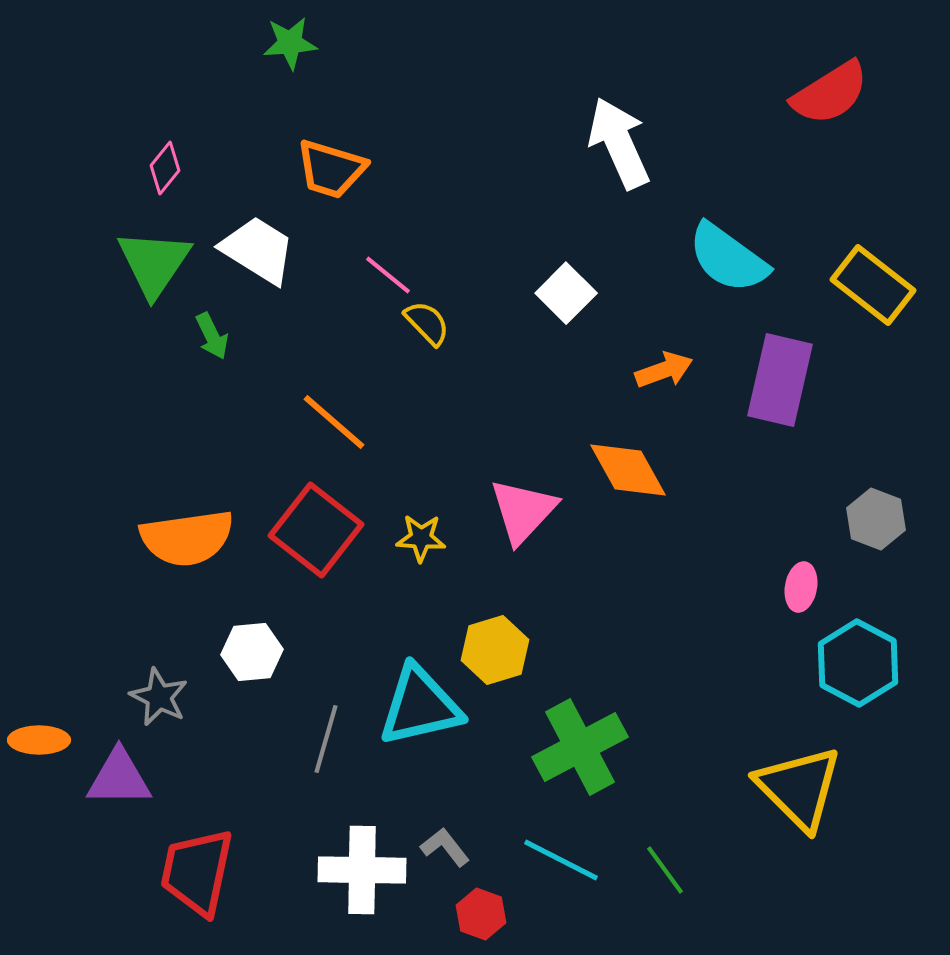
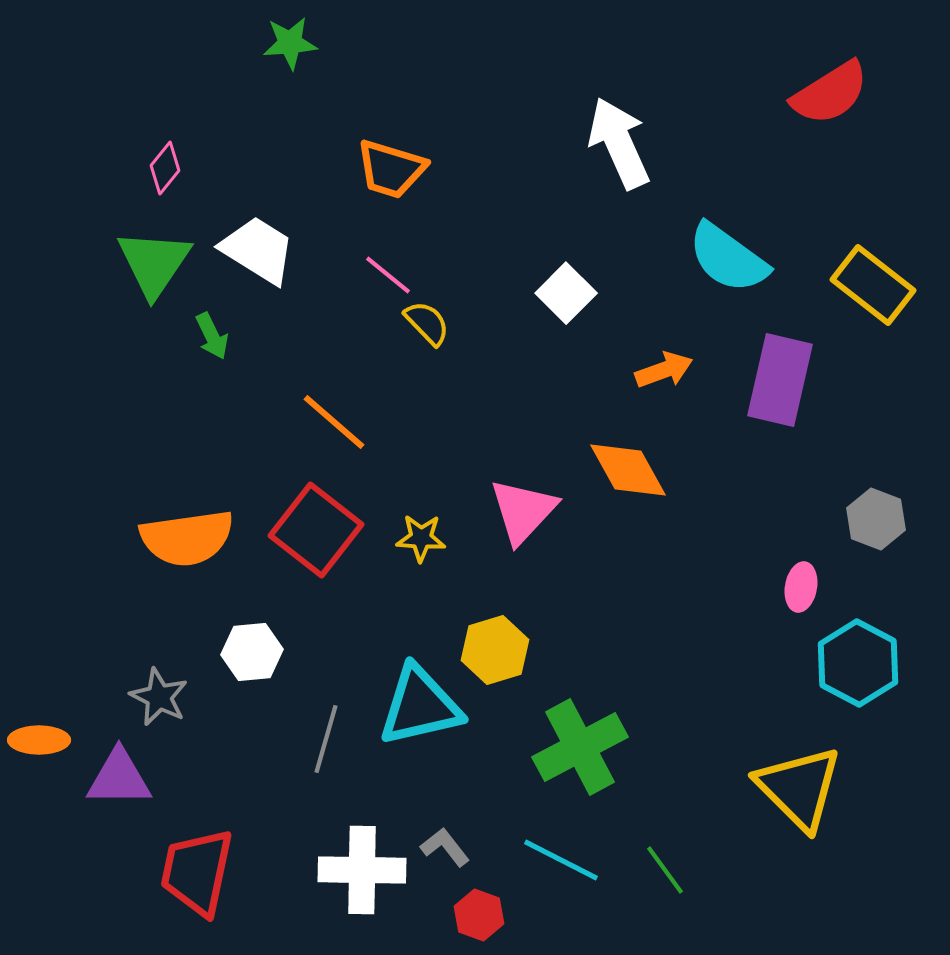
orange trapezoid: moved 60 px right
red hexagon: moved 2 px left, 1 px down
